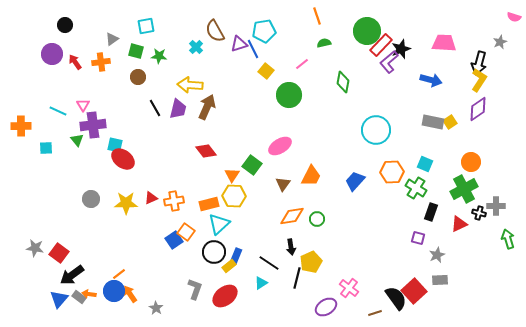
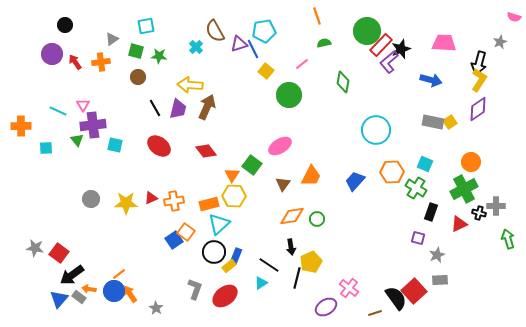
red ellipse at (123, 159): moved 36 px right, 13 px up
black line at (269, 263): moved 2 px down
orange arrow at (89, 294): moved 5 px up
